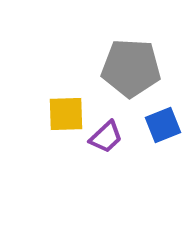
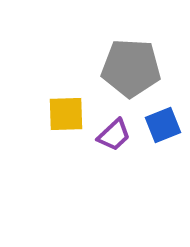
purple trapezoid: moved 8 px right, 2 px up
